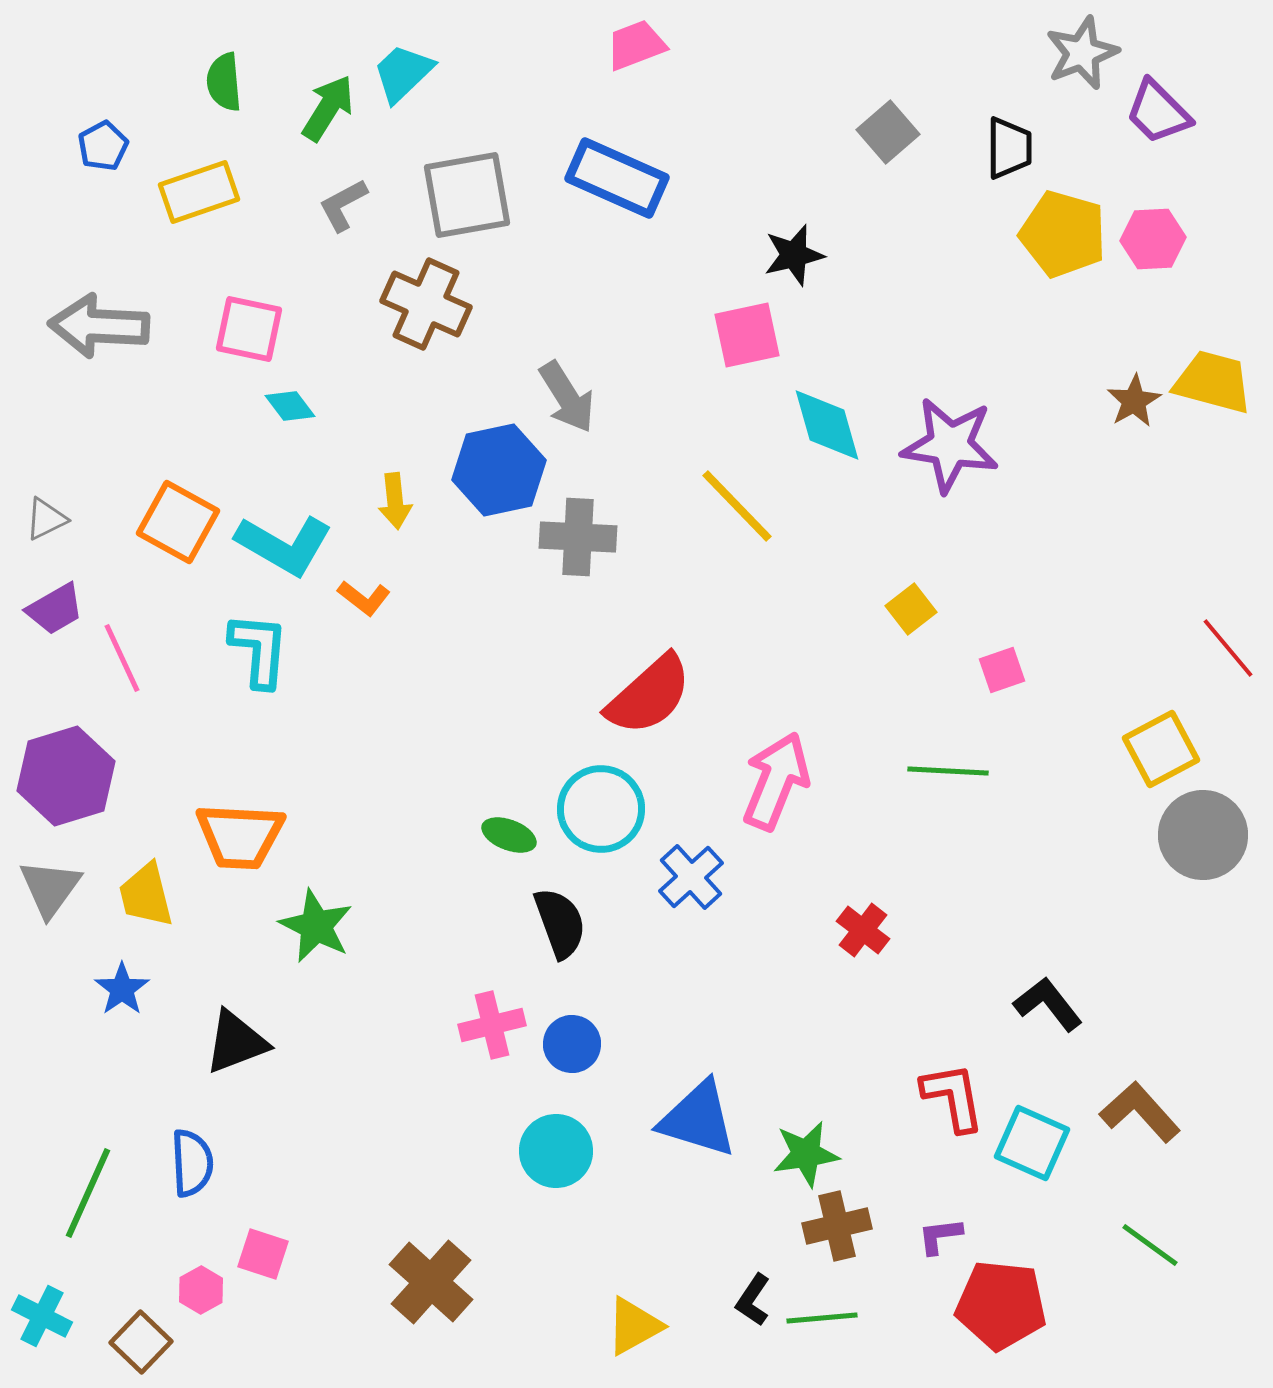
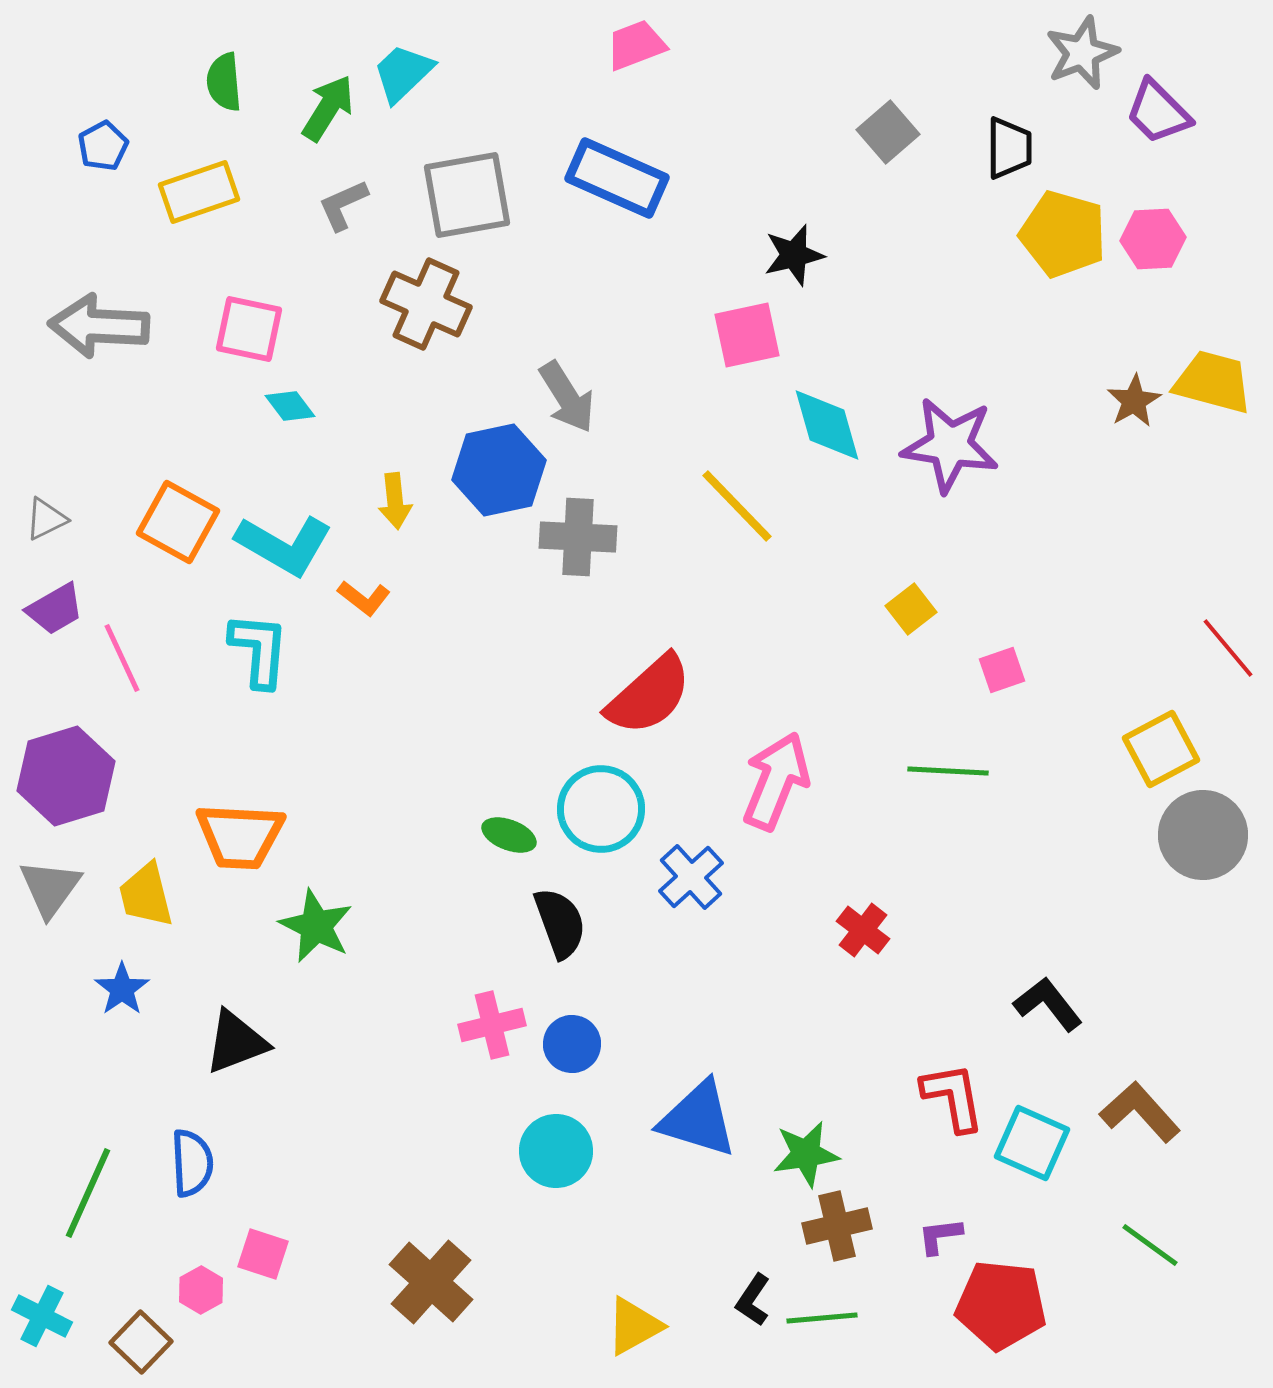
gray L-shape at (343, 205): rotated 4 degrees clockwise
